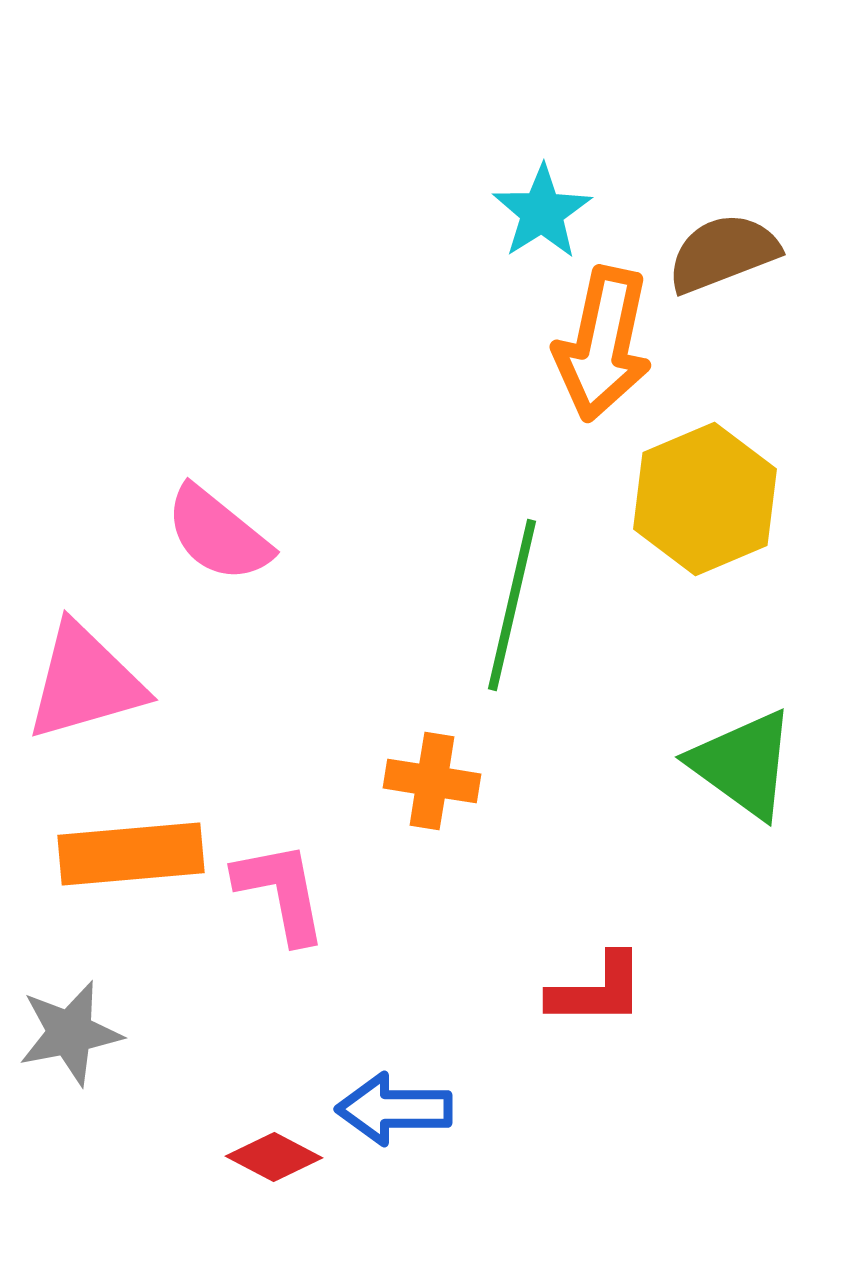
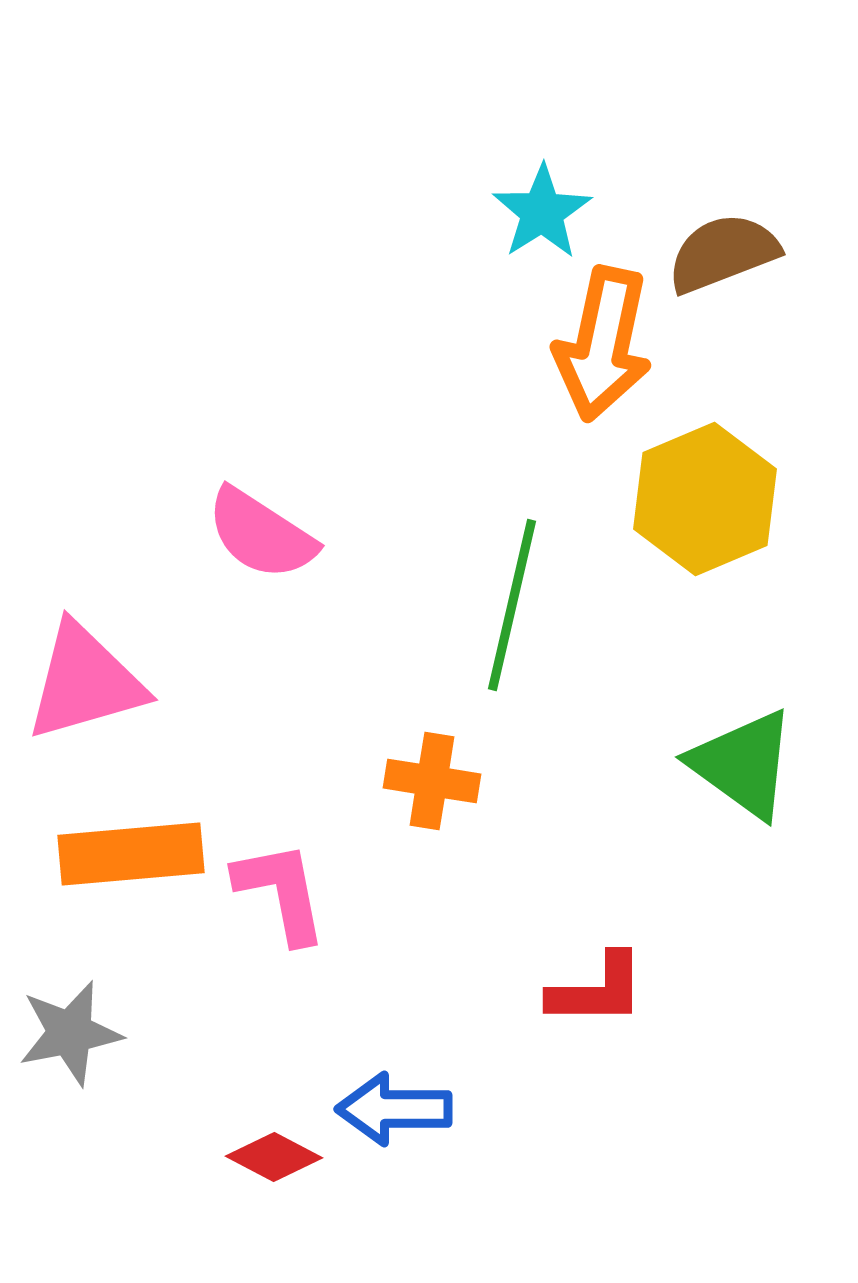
pink semicircle: moved 43 px right; rotated 6 degrees counterclockwise
